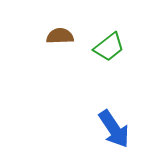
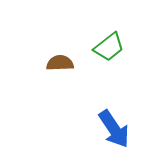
brown semicircle: moved 27 px down
